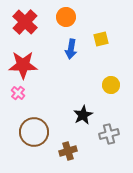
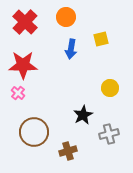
yellow circle: moved 1 px left, 3 px down
